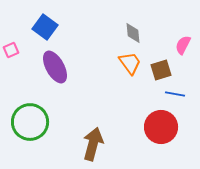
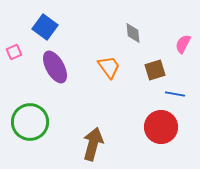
pink semicircle: moved 1 px up
pink square: moved 3 px right, 2 px down
orange trapezoid: moved 21 px left, 4 px down
brown square: moved 6 px left
